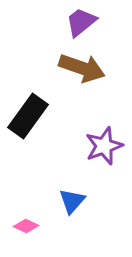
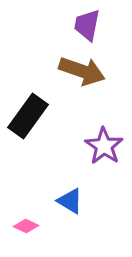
purple trapezoid: moved 6 px right, 3 px down; rotated 40 degrees counterclockwise
brown arrow: moved 3 px down
purple star: rotated 18 degrees counterclockwise
blue triangle: moved 2 px left; rotated 40 degrees counterclockwise
